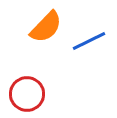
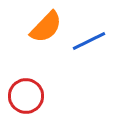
red circle: moved 1 px left, 2 px down
